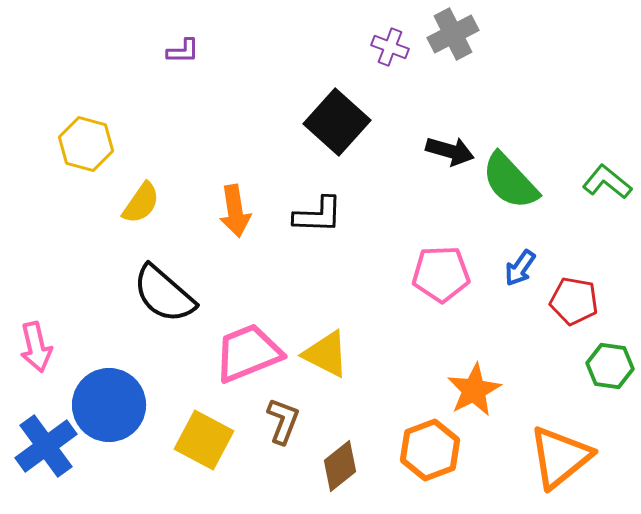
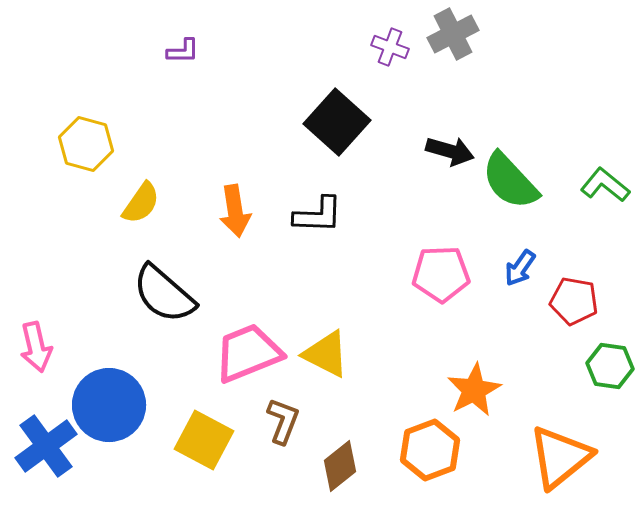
green L-shape: moved 2 px left, 3 px down
